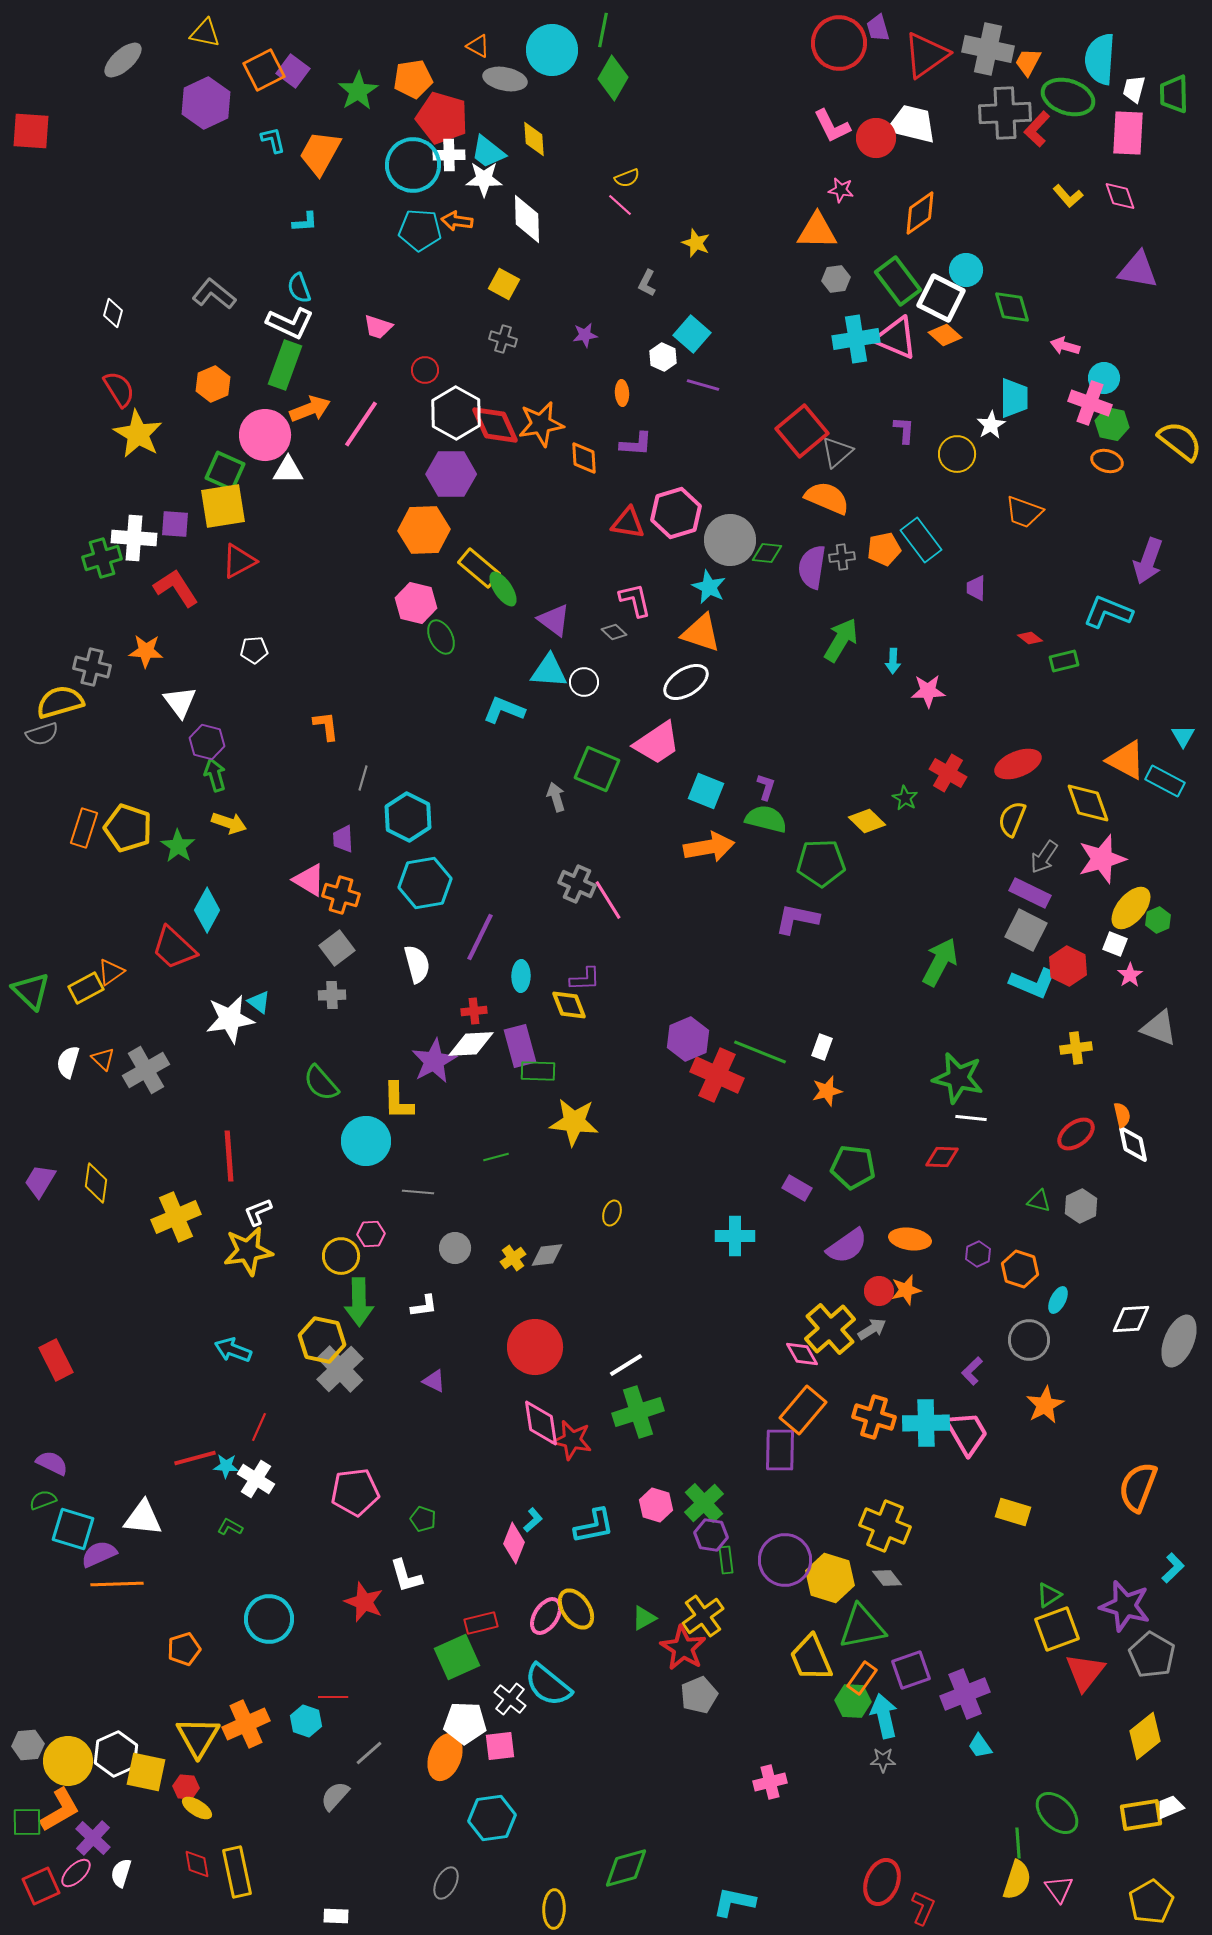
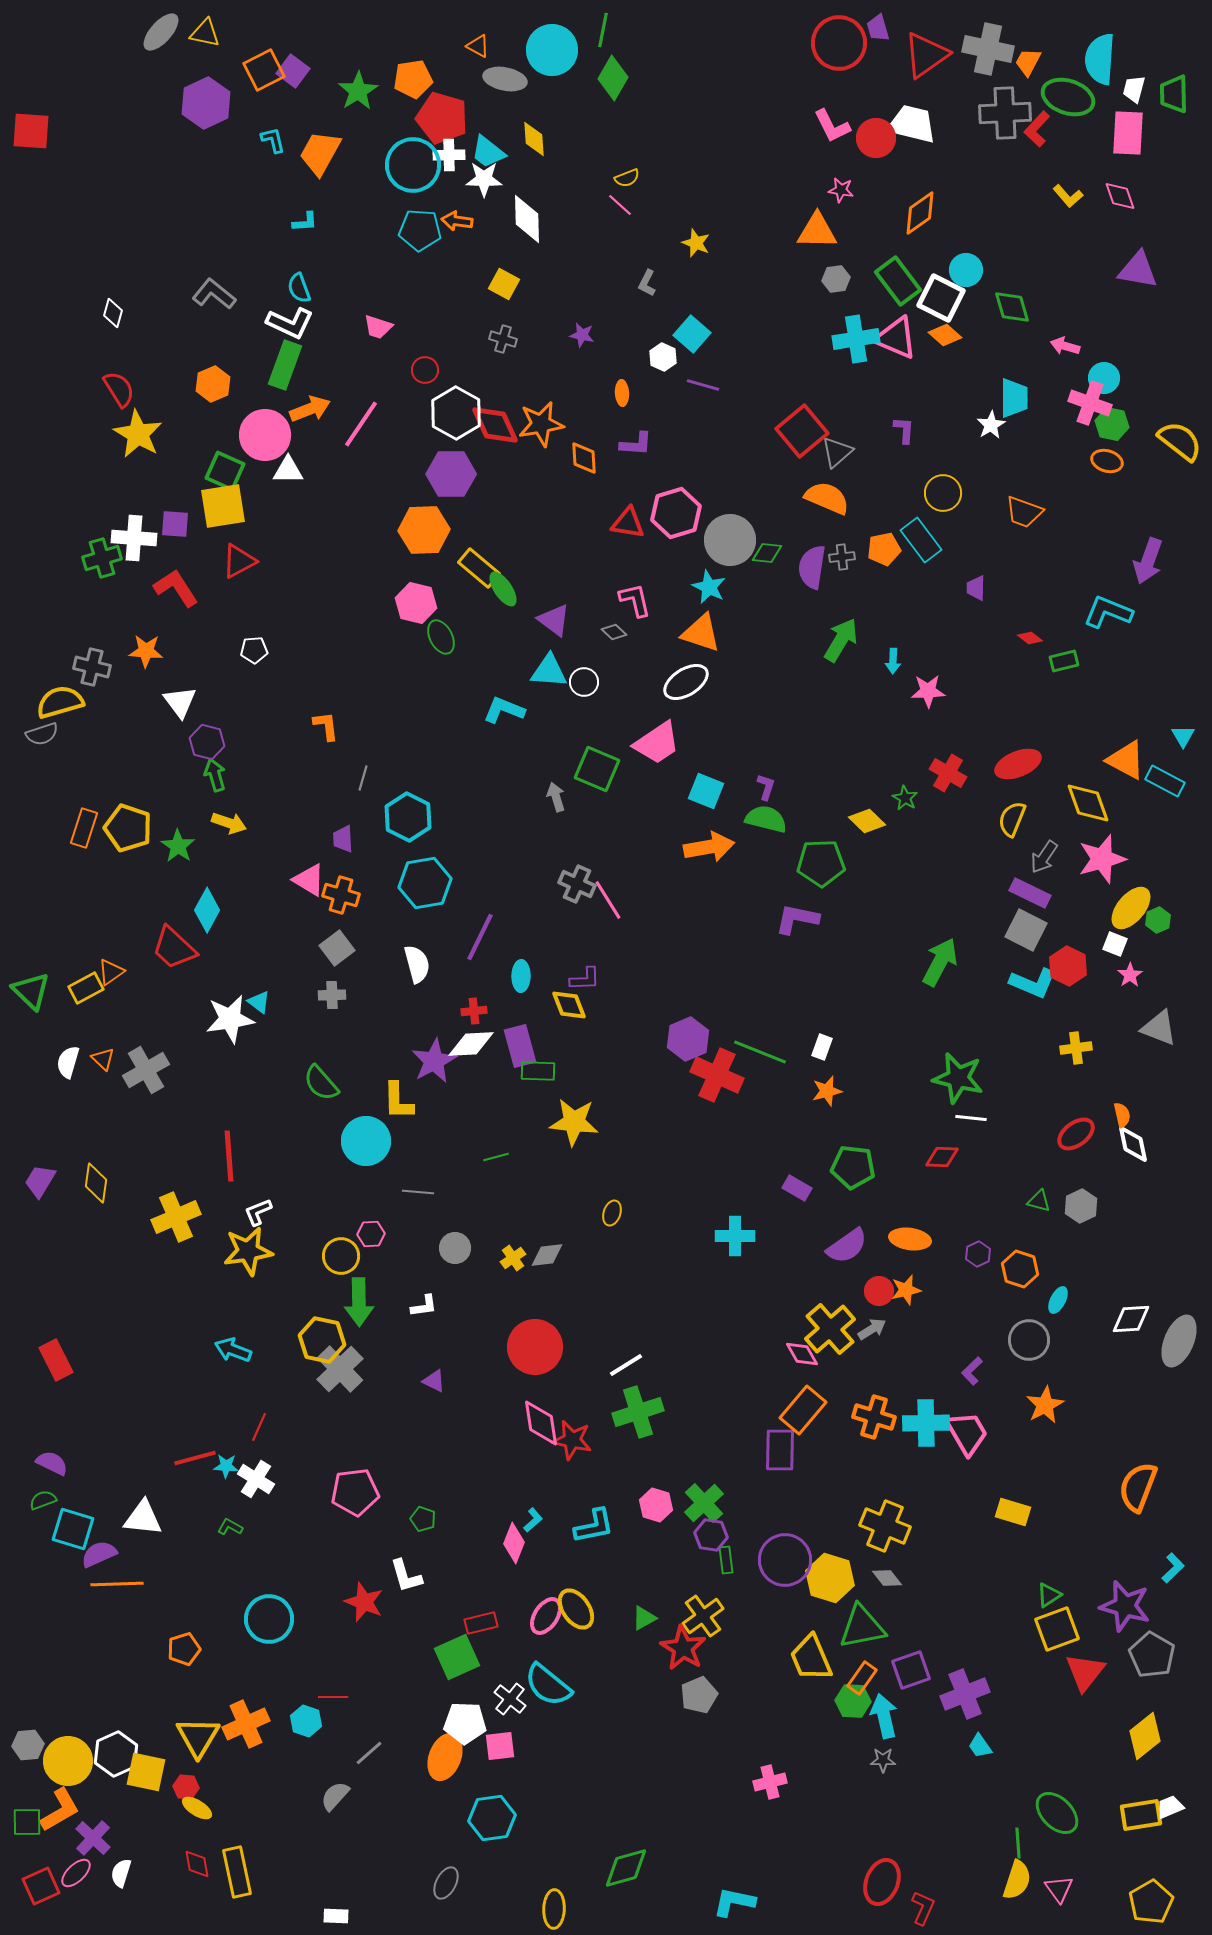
gray ellipse at (123, 60): moved 38 px right, 28 px up; rotated 6 degrees counterclockwise
purple star at (585, 335): moved 3 px left; rotated 20 degrees clockwise
yellow circle at (957, 454): moved 14 px left, 39 px down
